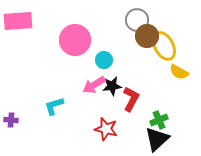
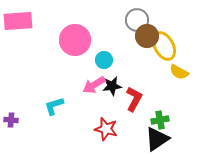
red L-shape: moved 3 px right
green cross: moved 1 px right; rotated 12 degrees clockwise
black triangle: rotated 8 degrees clockwise
